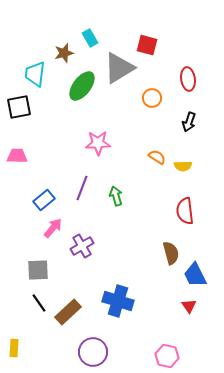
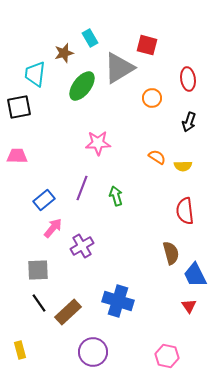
yellow rectangle: moved 6 px right, 2 px down; rotated 18 degrees counterclockwise
